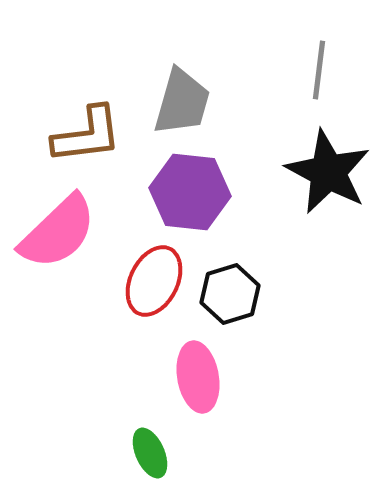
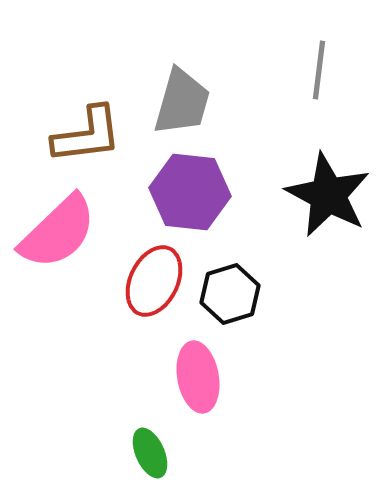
black star: moved 23 px down
